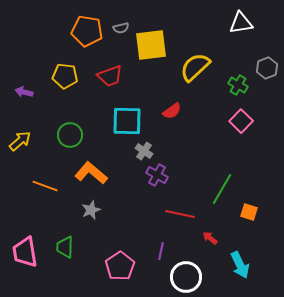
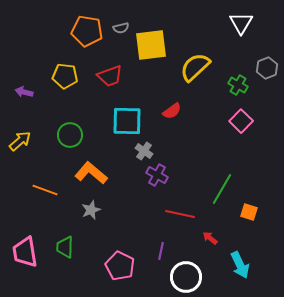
white triangle: rotated 50 degrees counterclockwise
orange line: moved 4 px down
pink pentagon: rotated 12 degrees counterclockwise
